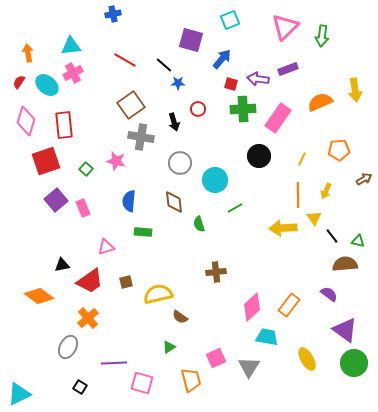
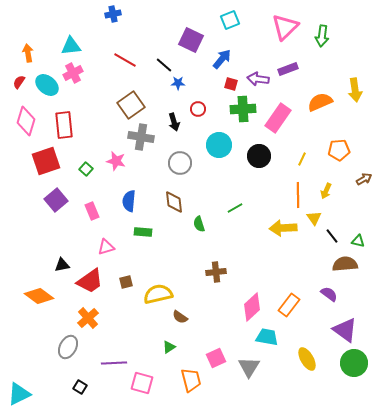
purple square at (191, 40): rotated 10 degrees clockwise
cyan circle at (215, 180): moved 4 px right, 35 px up
pink rectangle at (83, 208): moved 9 px right, 3 px down
